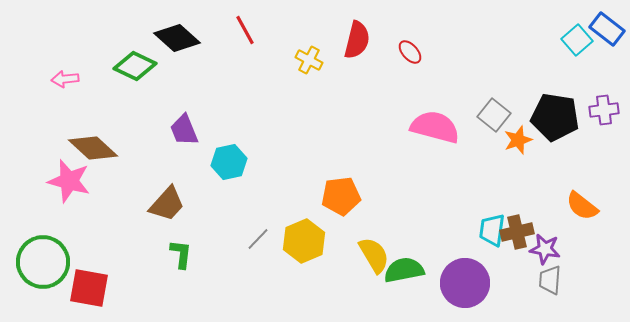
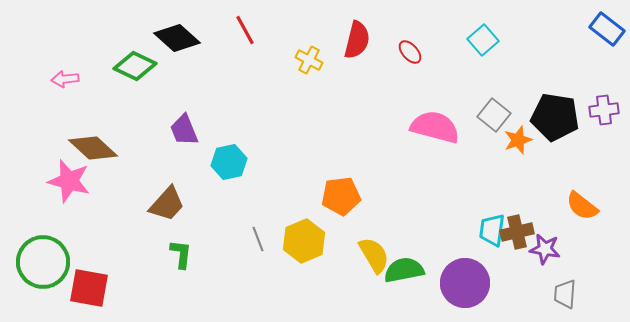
cyan square: moved 94 px left
gray line: rotated 65 degrees counterclockwise
gray trapezoid: moved 15 px right, 14 px down
